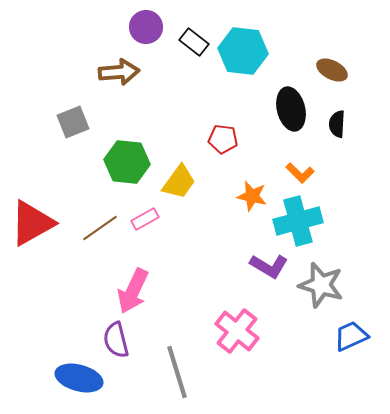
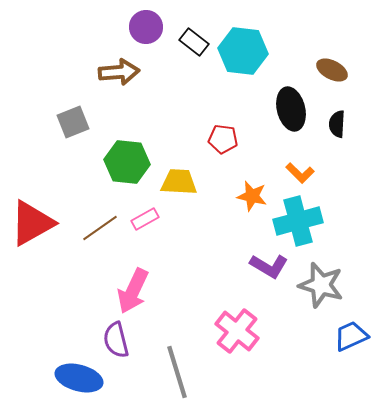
yellow trapezoid: rotated 123 degrees counterclockwise
